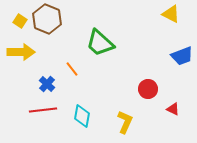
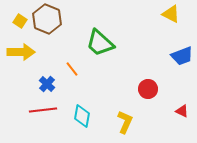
red triangle: moved 9 px right, 2 px down
